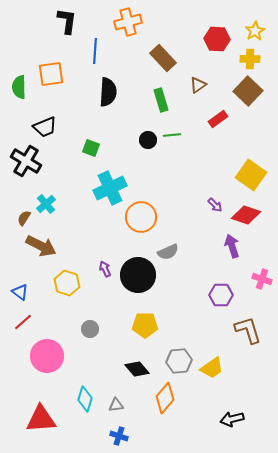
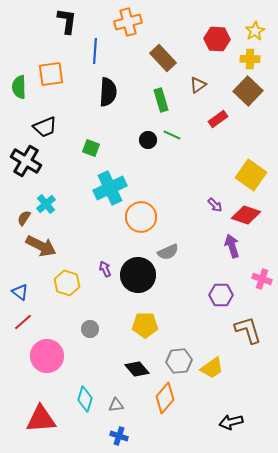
green line at (172, 135): rotated 30 degrees clockwise
black arrow at (232, 419): moved 1 px left, 3 px down
